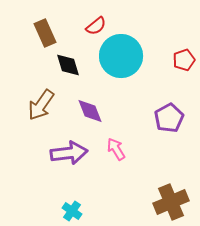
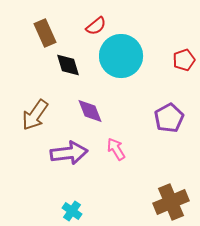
brown arrow: moved 6 px left, 10 px down
